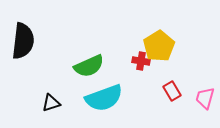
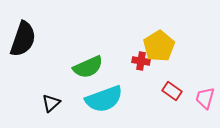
black semicircle: moved 2 px up; rotated 12 degrees clockwise
green semicircle: moved 1 px left, 1 px down
red rectangle: rotated 24 degrees counterclockwise
cyan semicircle: moved 1 px down
black triangle: rotated 24 degrees counterclockwise
